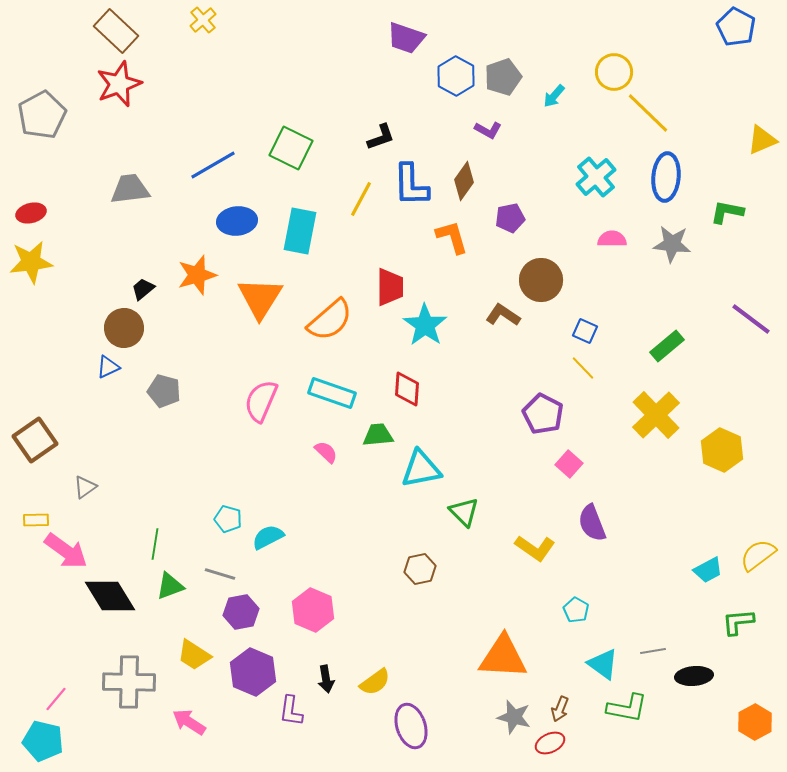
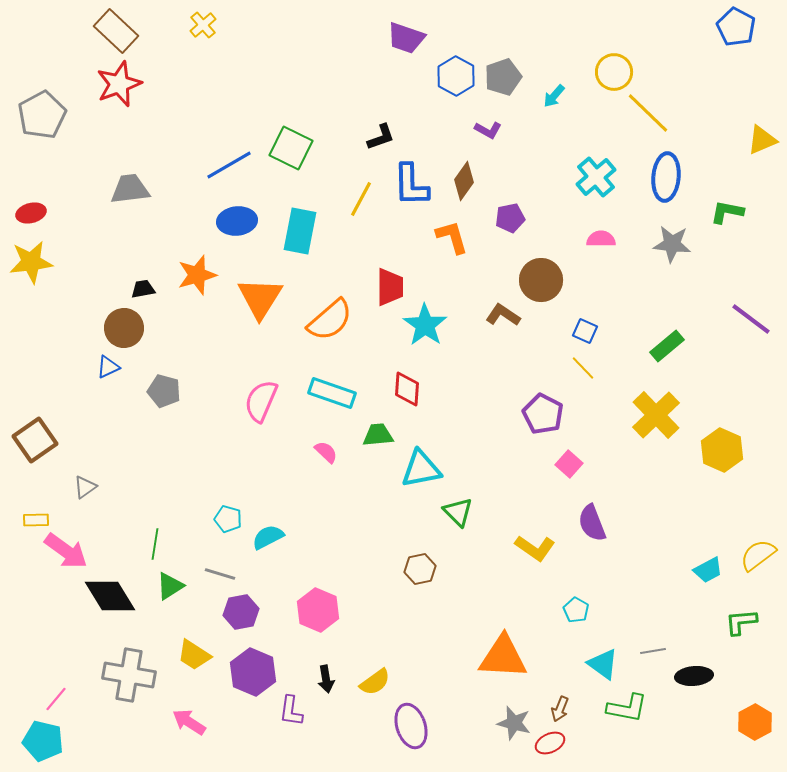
yellow cross at (203, 20): moved 5 px down
blue line at (213, 165): moved 16 px right
pink semicircle at (612, 239): moved 11 px left
black trapezoid at (143, 289): rotated 30 degrees clockwise
green triangle at (464, 512): moved 6 px left
green triangle at (170, 586): rotated 12 degrees counterclockwise
pink hexagon at (313, 610): moved 5 px right
green L-shape at (738, 622): moved 3 px right
gray cross at (129, 682): moved 7 px up; rotated 9 degrees clockwise
gray star at (514, 717): moved 6 px down
